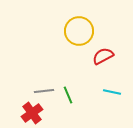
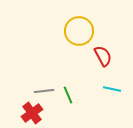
red semicircle: rotated 90 degrees clockwise
cyan line: moved 3 px up
